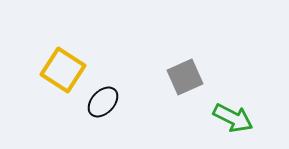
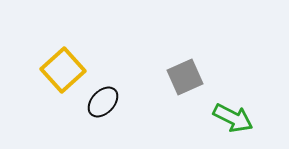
yellow square: rotated 15 degrees clockwise
